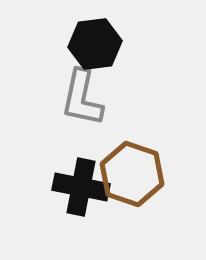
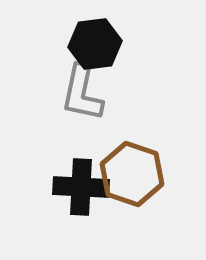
gray L-shape: moved 5 px up
black cross: rotated 8 degrees counterclockwise
